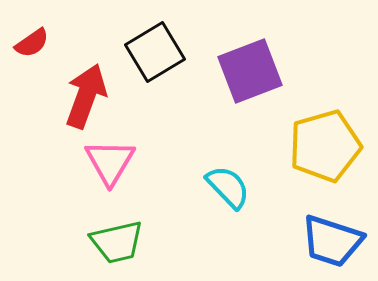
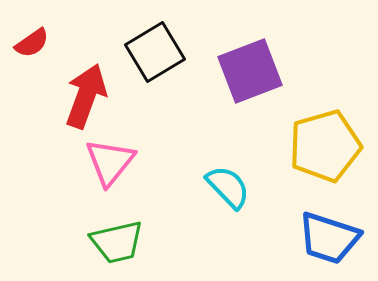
pink triangle: rotated 8 degrees clockwise
blue trapezoid: moved 3 px left, 3 px up
